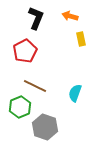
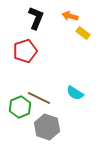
yellow rectangle: moved 2 px right, 6 px up; rotated 40 degrees counterclockwise
red pentagon: rotated 10 degrees clockwise
brown line: moved 4 px right, 12 px down
cyan semicircle: rotated 78 degrees counterclockwise
gray hexagon: moved 2 px right
